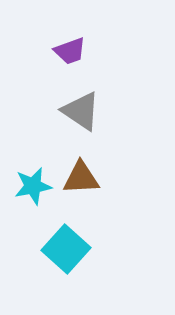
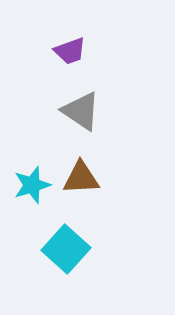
cyan star: moved 1 px left, 1 px up; rotated 6 degrees counterclockwise
